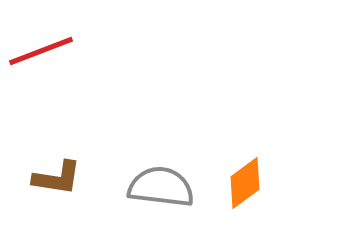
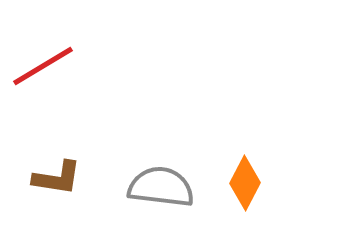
red line: moved 2 px right, 15 px down; rotated 10 degrees counterclockwise
orange diamond: rotated 26 degrees counterclockwise
